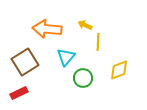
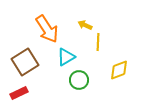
orange arrow: rotated 128 degrees counterclockwise
cyan triangle: rotated 18 degrees clockwise
green circle: moved 4 px left, 2 px down
